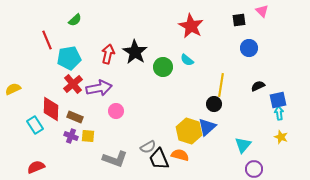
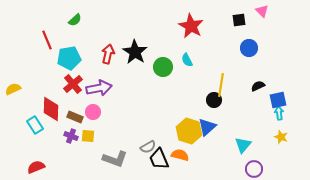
cyan semicircle: rotated 24 degrees clockwise
black circle: moved 4 px up
pink circle: moved 23 px left, 1 px down
